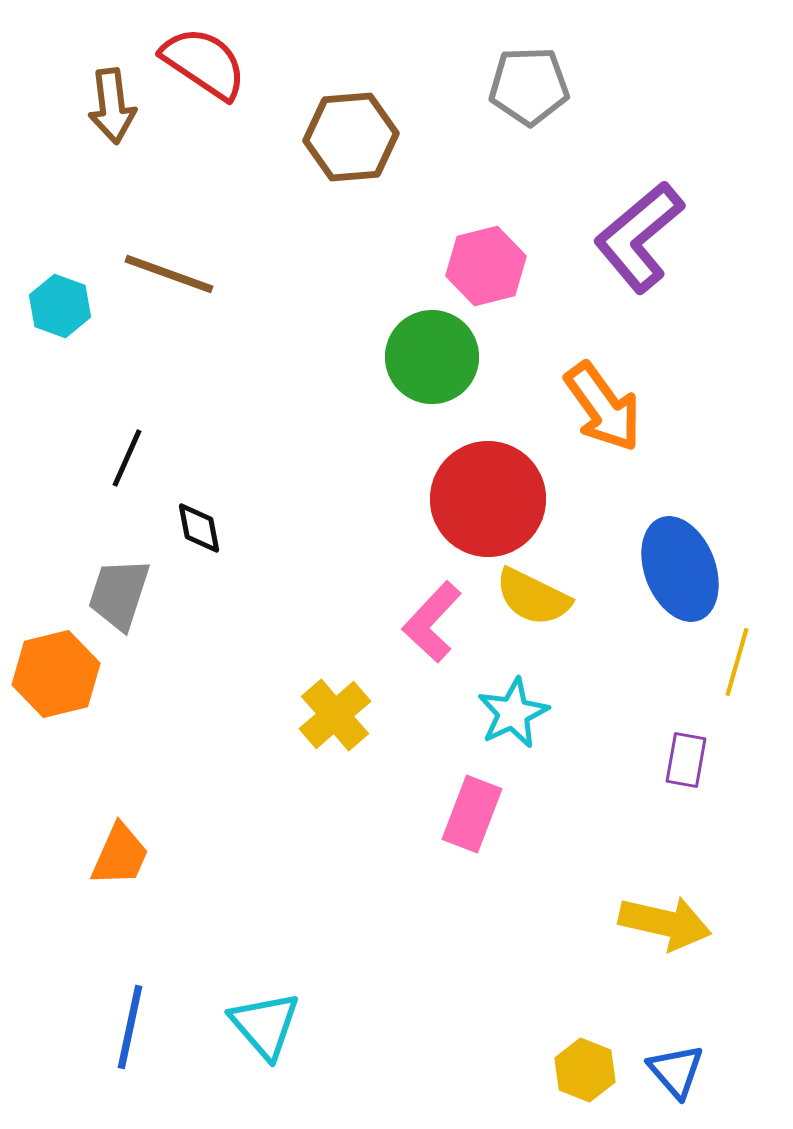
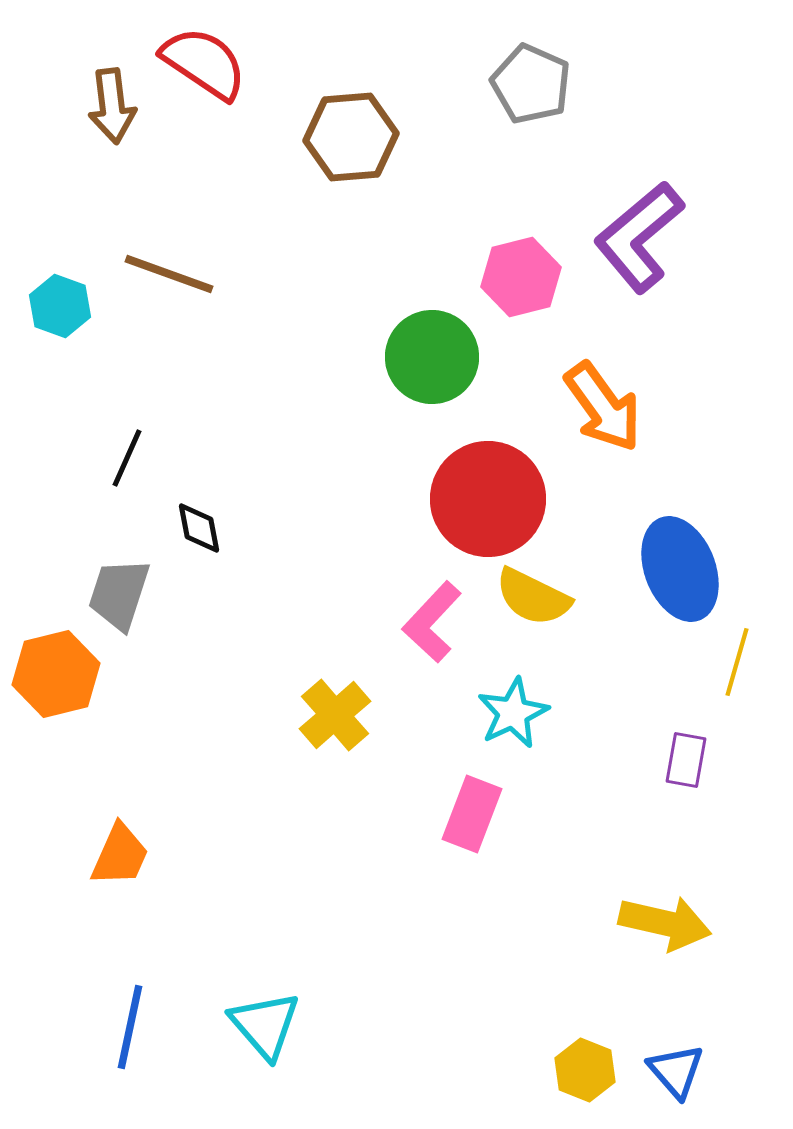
gray pentagon: moved 2 px right, 2 px up; rotated 26 degrees clockwise
pink hexagon: moved 35 px right, 11 px down
